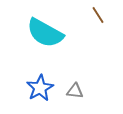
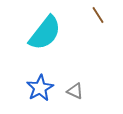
cyan semicircle: rotated 81 degrees counterclockwise
gray triangle: rotated 18 degrees clockwise
